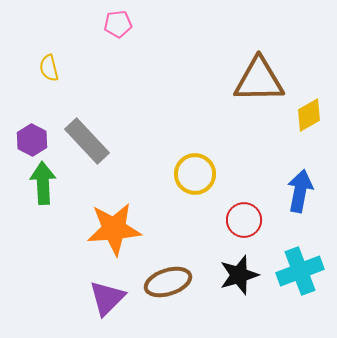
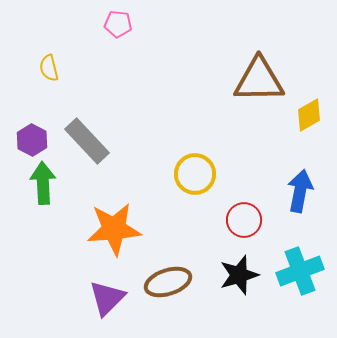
pink pentagon: rotated 12 degrees clockwise
